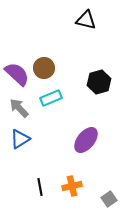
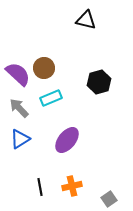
purple semicircle: moved 1 px right
purple ellipse: moved 19 px left
